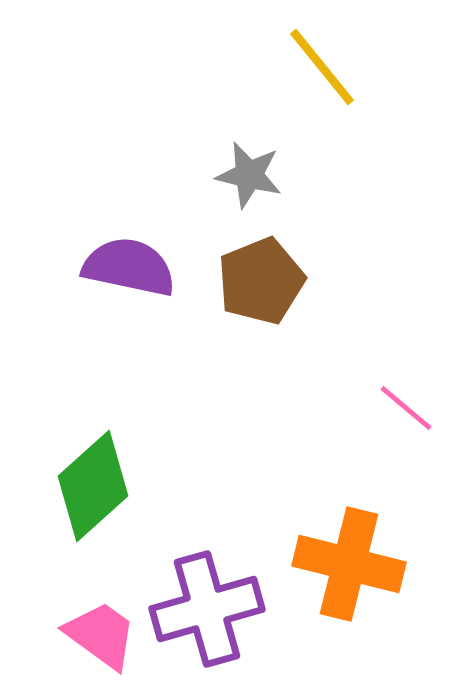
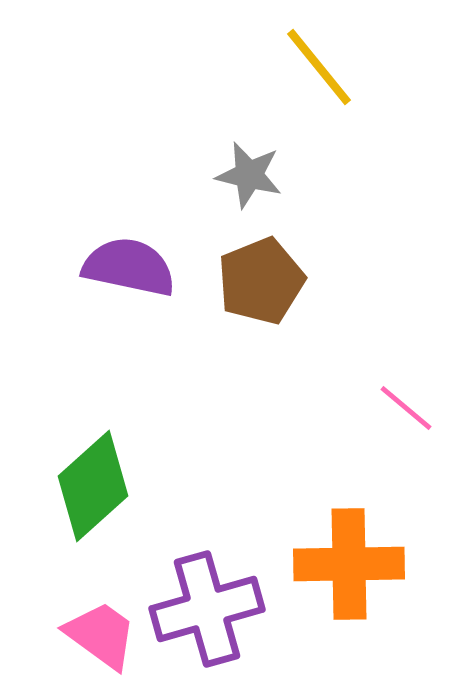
yellow line: moved 3 px left
orange cross: rotated 15 degrees counterclockwise
